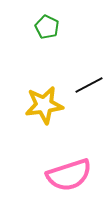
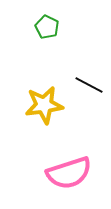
black line: rotated 56 degrees clockwise
pink semicircle: moved 2 px up
